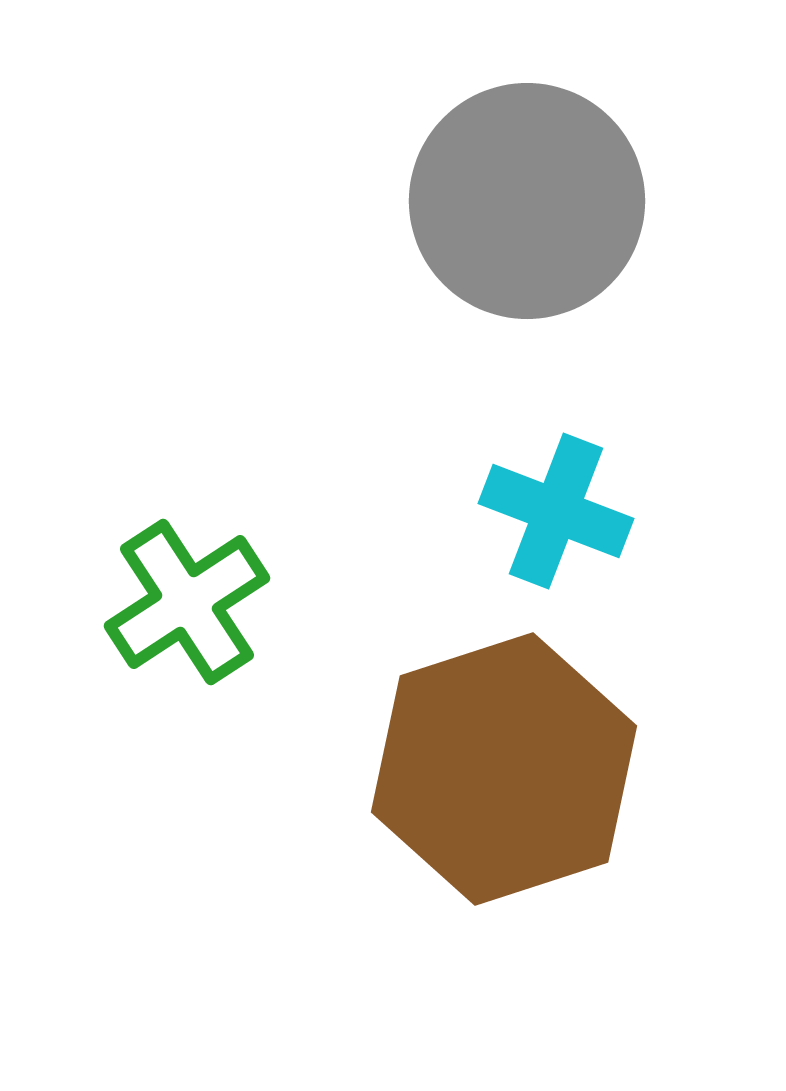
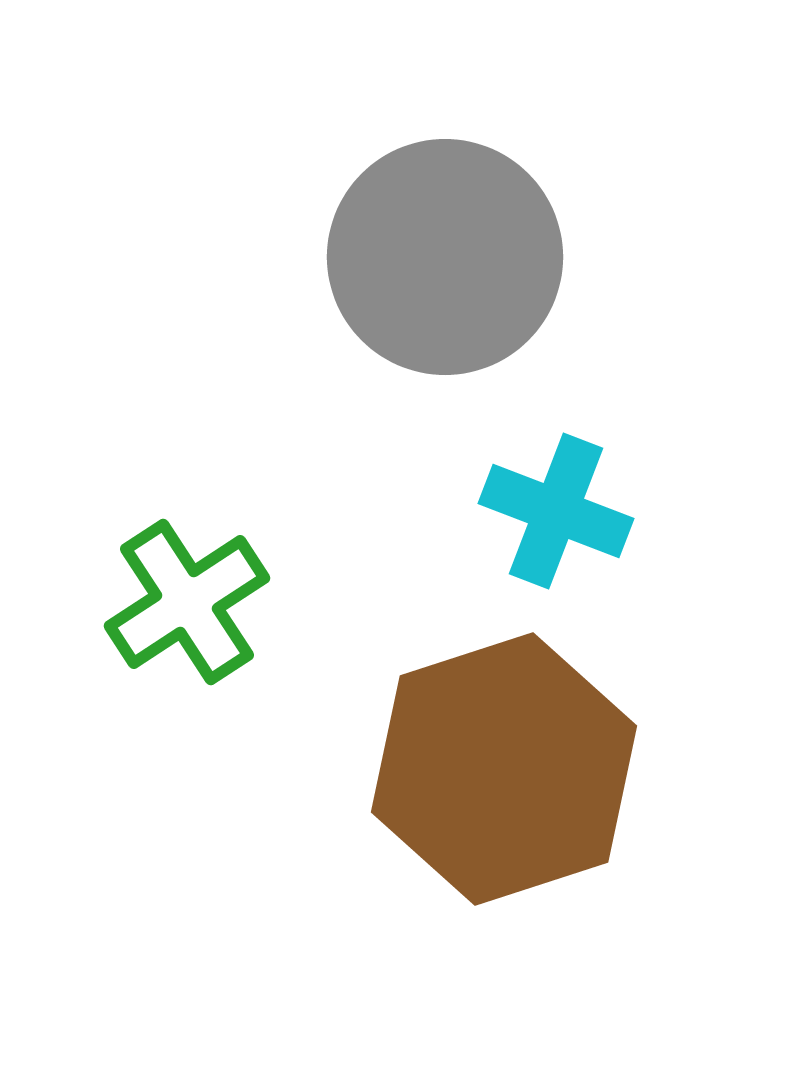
gray circle: moved 82 px left, 56 px down
